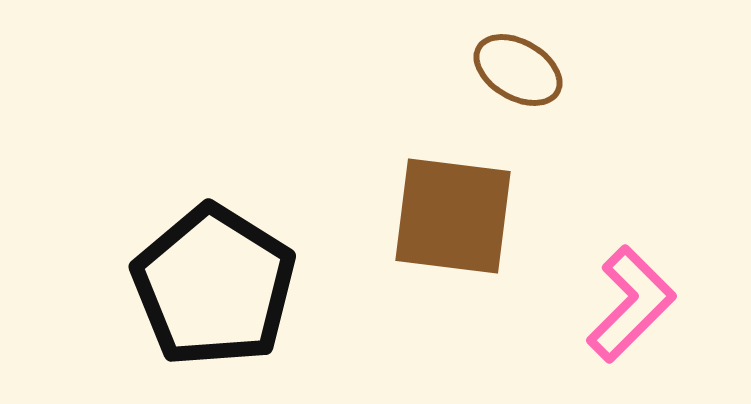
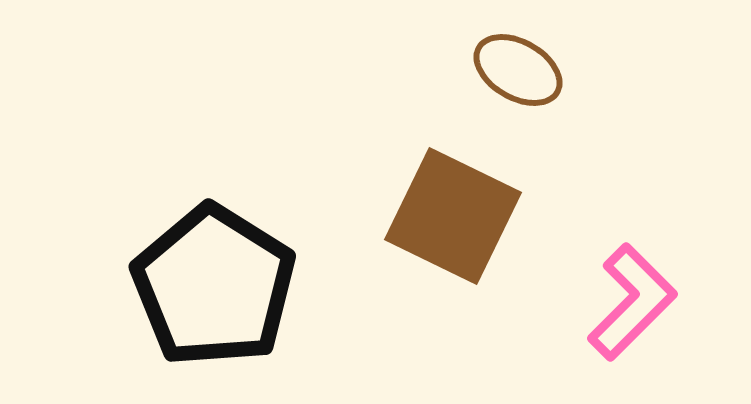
brown square: rotated 19 degrees clockwise
pink L-shape: moved 1 px right, 2 px up
